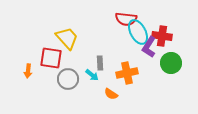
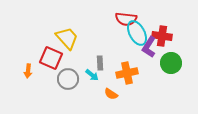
cyan ellipse: moved 1 px left, 1 px down
red square: rotated 15 degrees clockwise
